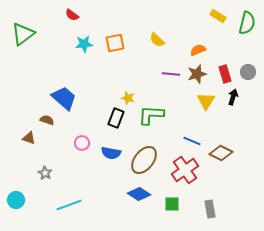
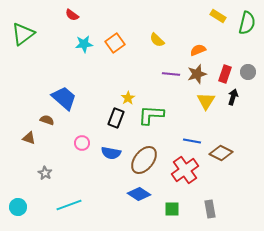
orange square: rotated 24 degrees counterclockwise
red rectangle: rotated 36 degrees clockwise
yellow star: rotated 24 degrees clockwise
blue line: rotated 12 degrees counterclockwise
cyan circle: moved 2 px right, 7 px down
green square: moved 5 px down
